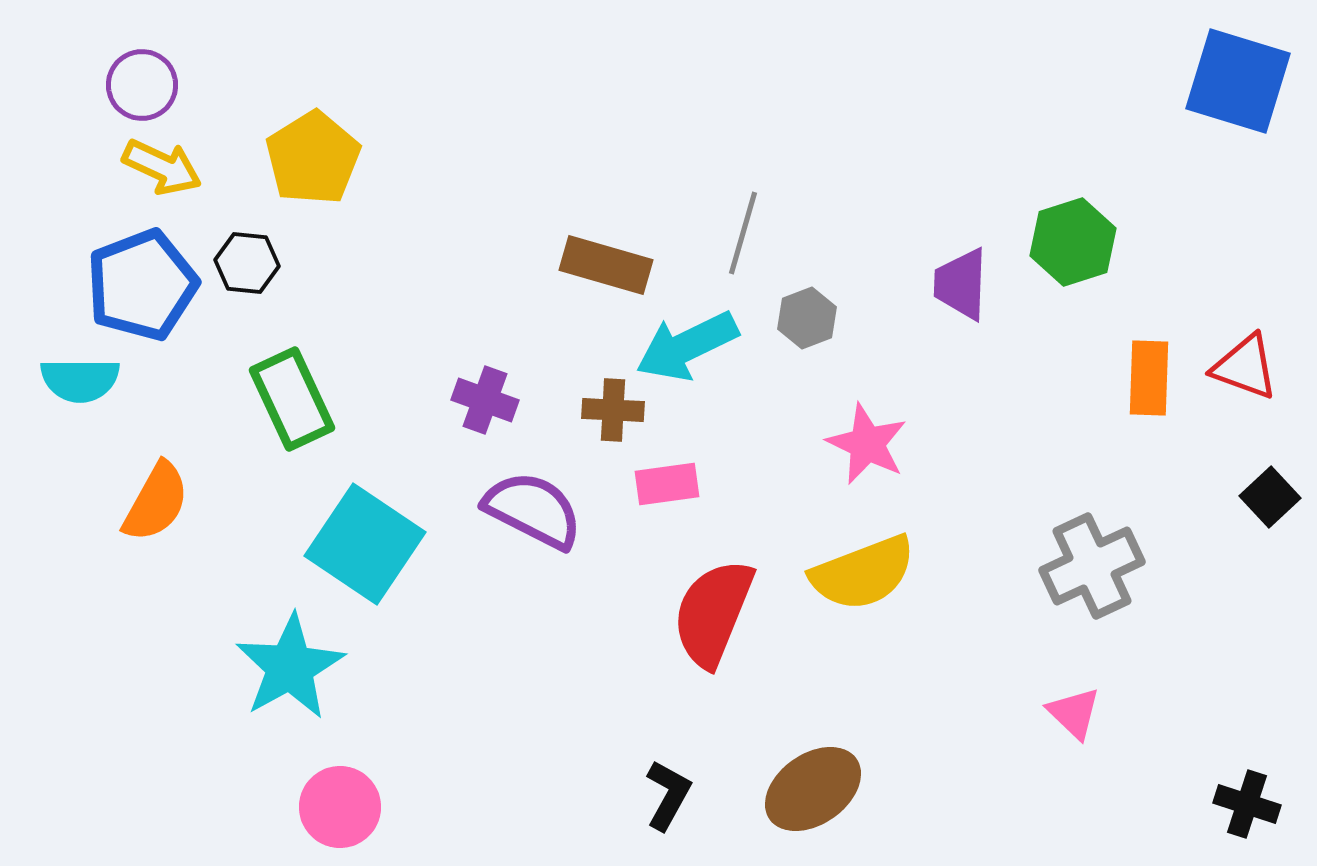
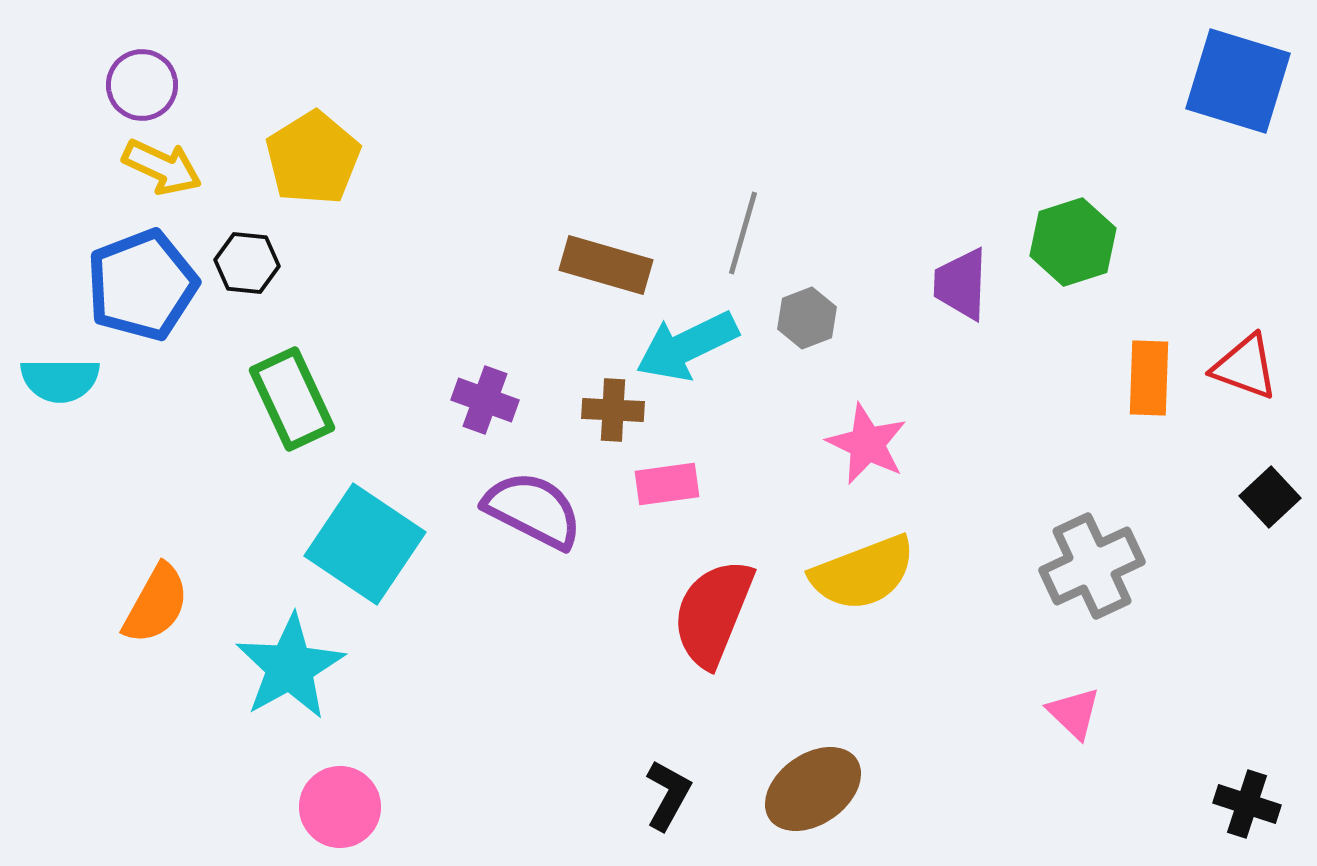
cyan semicircle: moved 20 px left
orange semicircle: moved 102 px down
